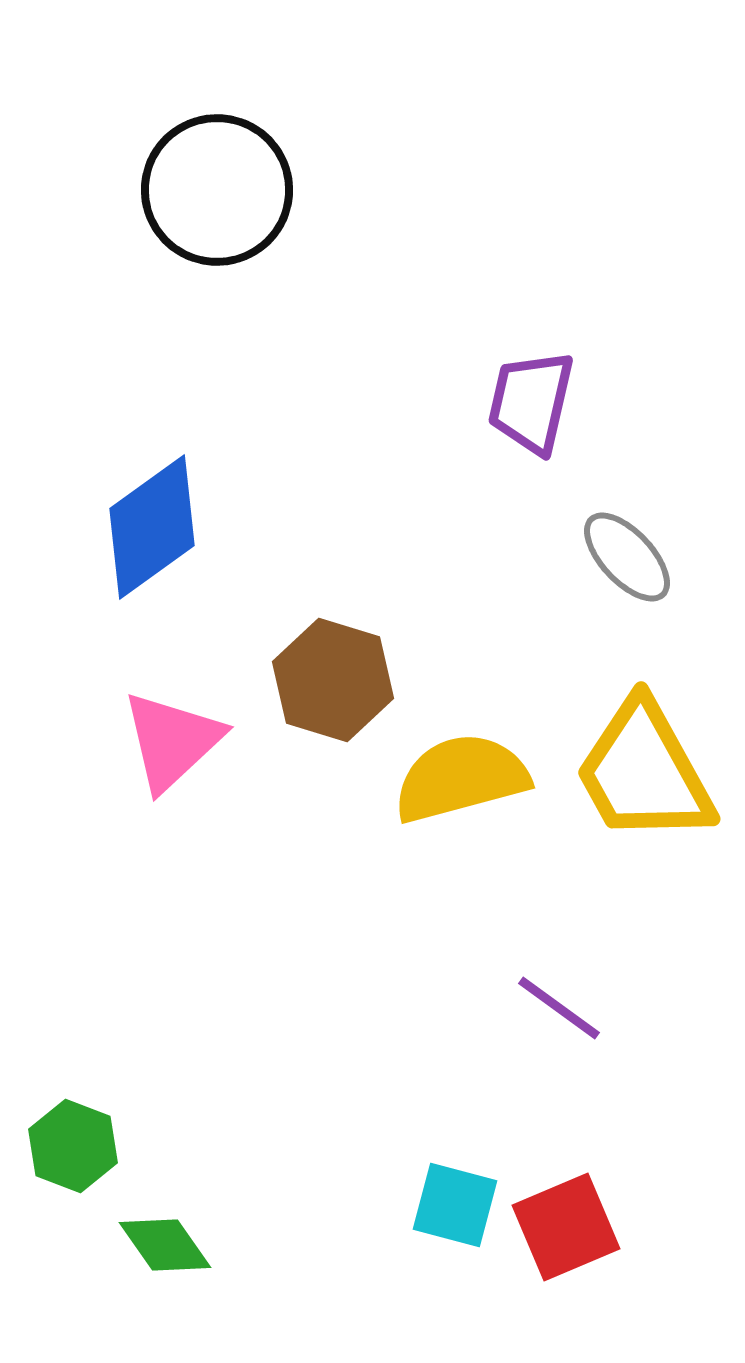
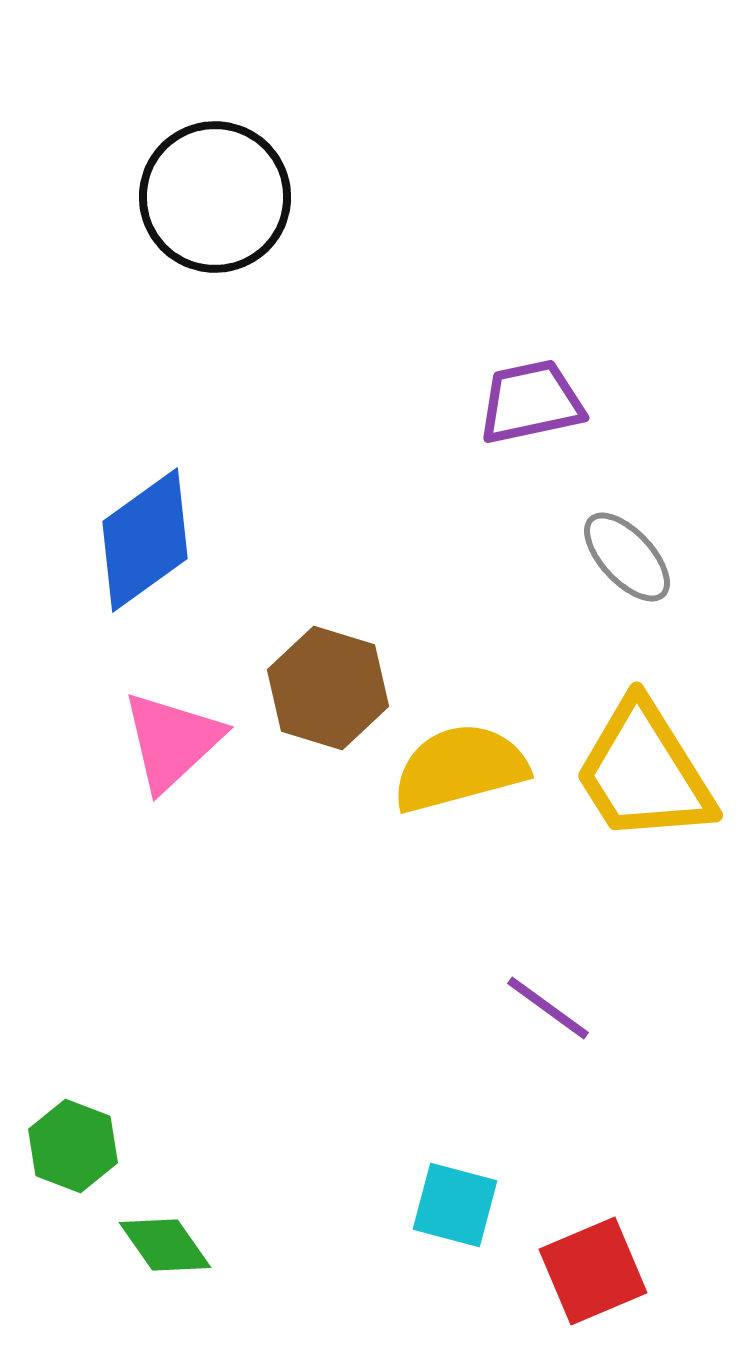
black circle: moved 2 px left, 7 px down
purple trapezoid: rotated 65 degrees clockwise
blue diamond: moved 7 px left, 13 px down
brown hexagon: moved 5 px left, 8 px down
yellow trapezoid: rotated 3 degrees counterclockwise
yellow semicircle: moved 1 px left, 10 px up
purple line: moved 11 px left
red square: moved 27 px right, 44 px down
